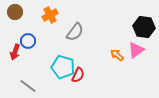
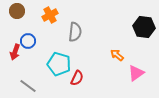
brown circle: moved 2 px right, 1 px up
gray semicircle: rotated 30 degrees counterclockwise
pink triangle: moved 23 px down
cyan pentagon: moved 4 px left, 3 px up
red semicircle: moved 1 px left, 3 px down
